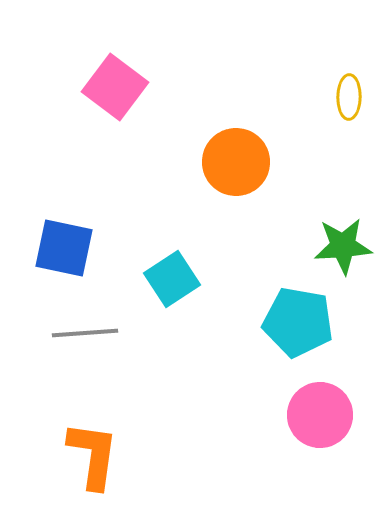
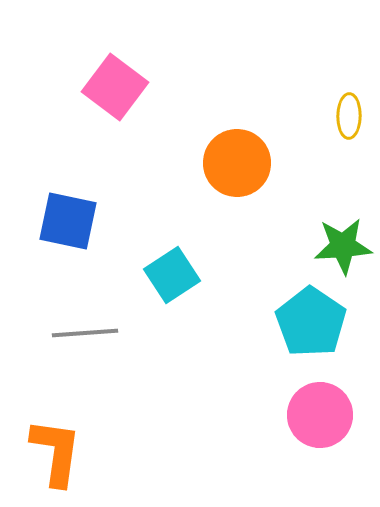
yellow ellipse: moved 19 px down
orange circle: moved 1 px right, 1 px down
blue square: moved 4 px right, 27 px up
cyan square: moved 4 px up
cyan pentagon: moved 13 px right; rotated 24 degrees clockwise
orange L-shape: moved 37 px left, 3 px up
